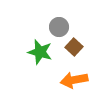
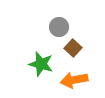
brown square: moved 1 px left, 1 px down
green star: moved 1 px right, 12 px down
